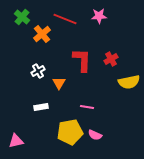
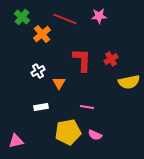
yellow pentagon: moved 2 px left
